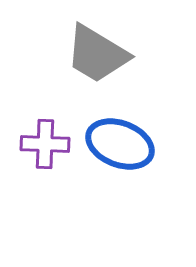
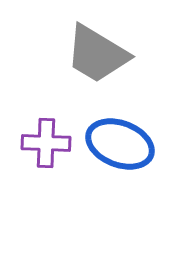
purple cross: moved 1 px right, 1 px up
